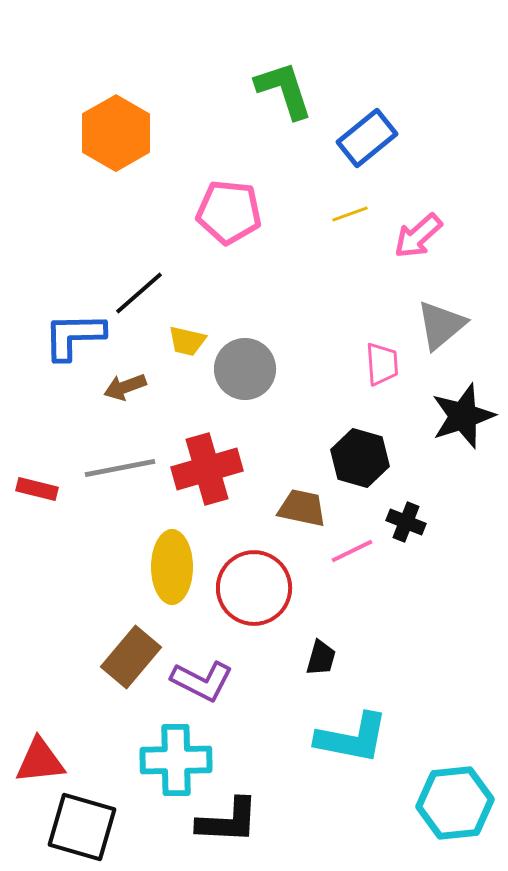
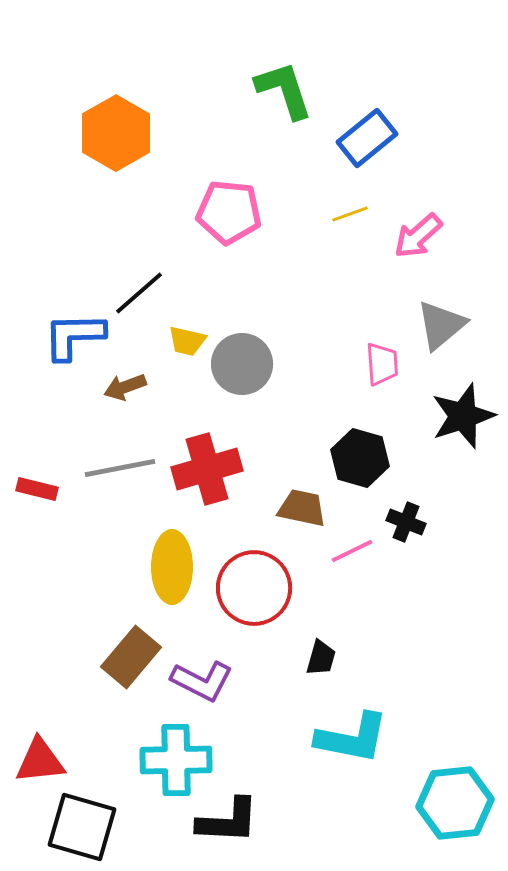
gray circle: moved 3 px left, 5 px up
